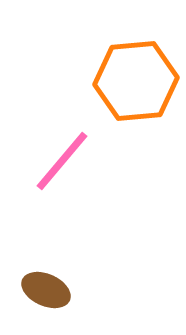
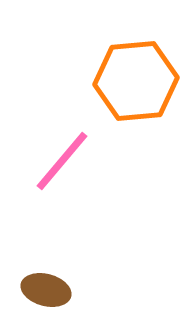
brown ellipse: rotated 9 degrees counterclockwise
